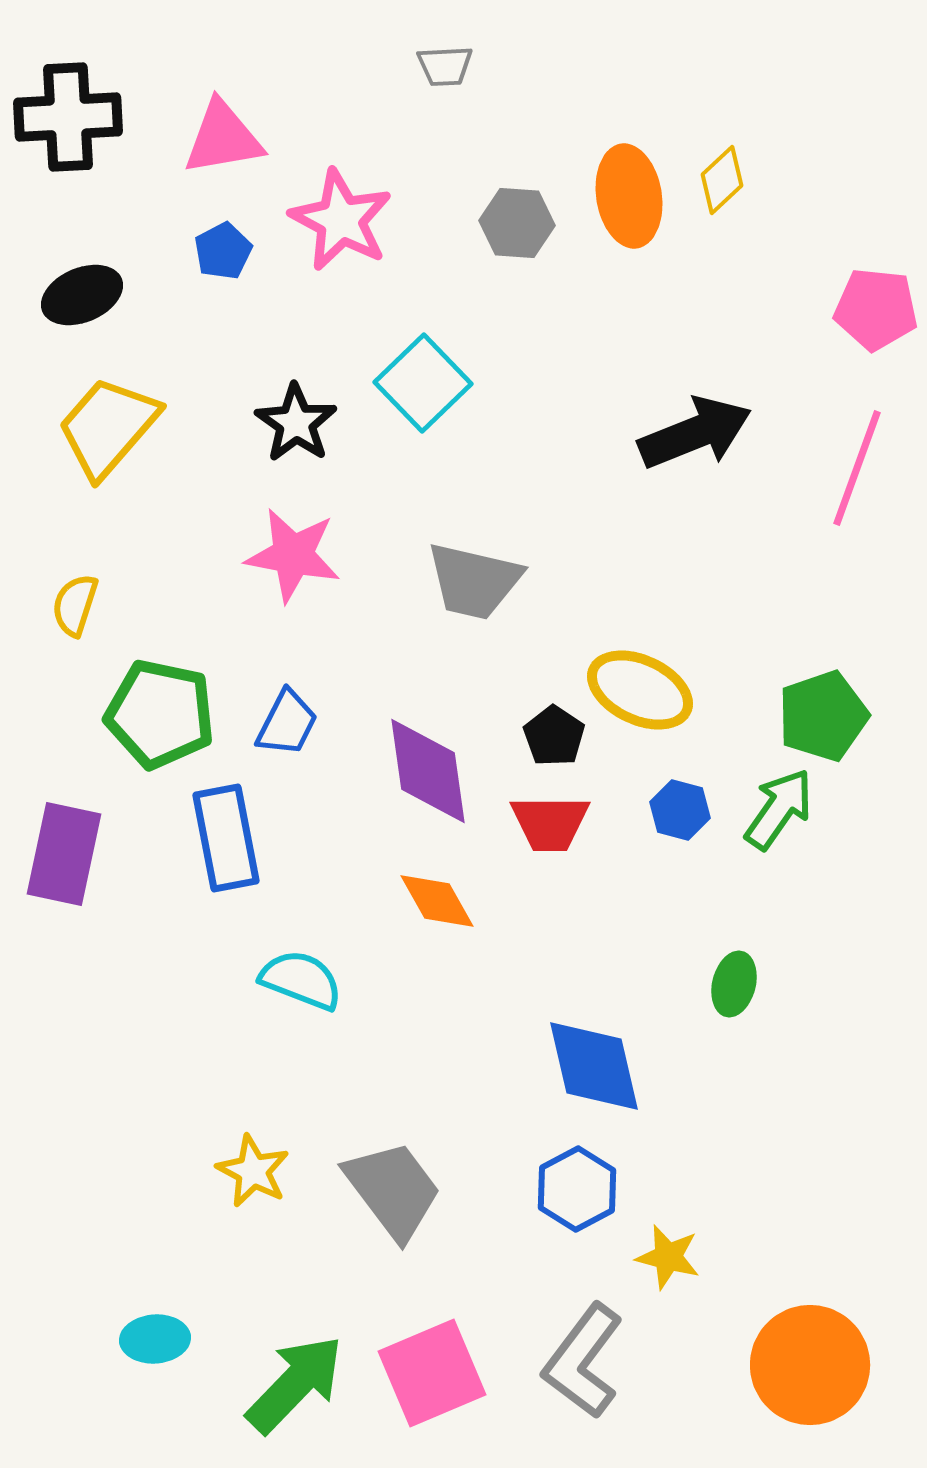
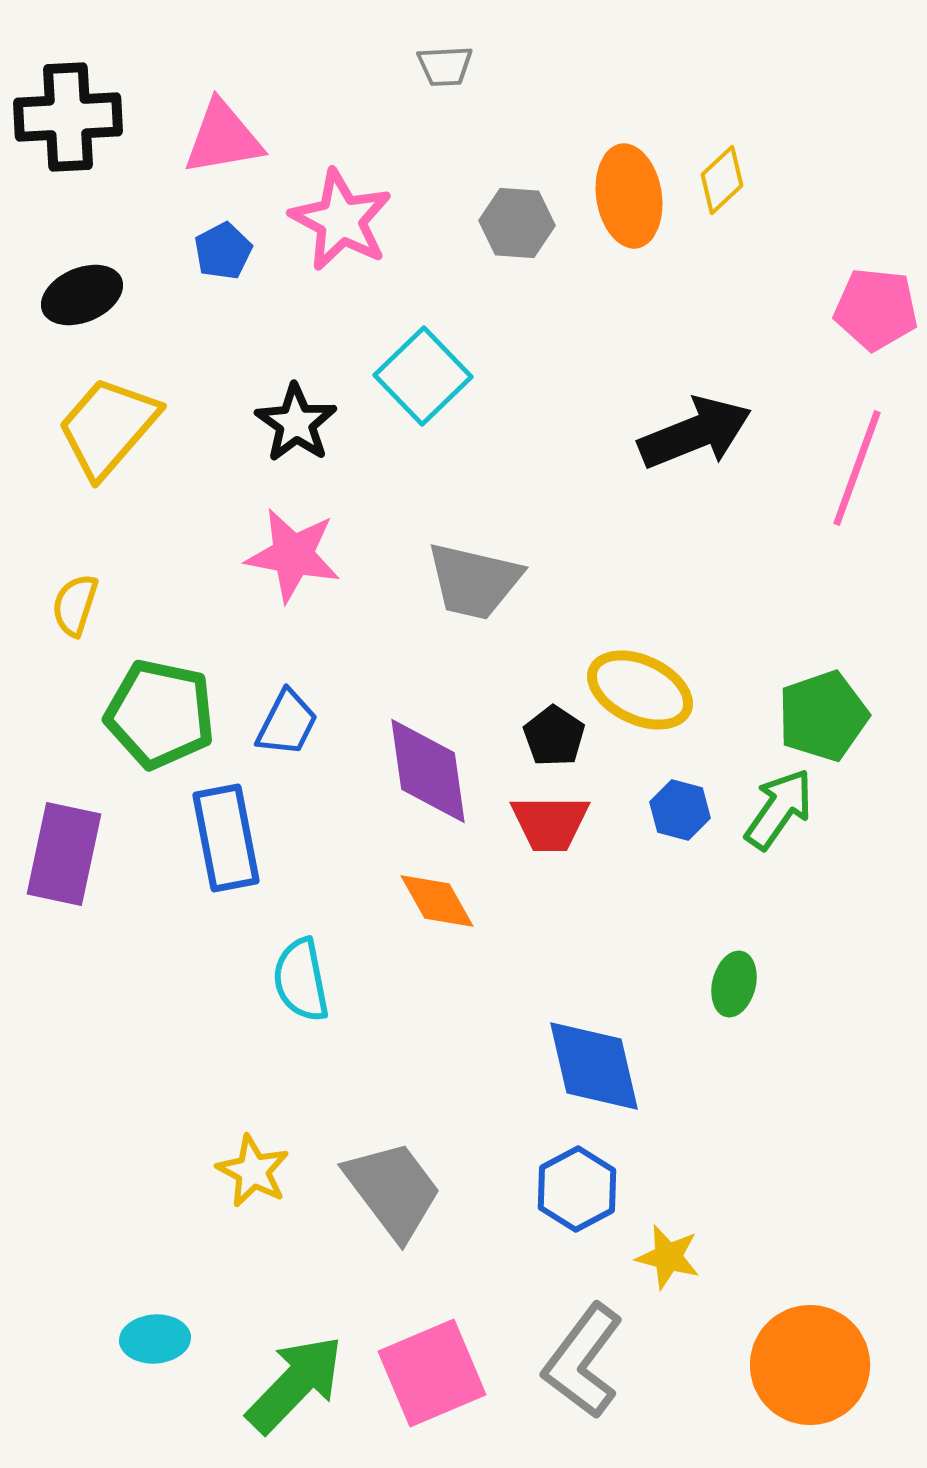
cyan square at (423, 383): moved 7 px up
cyan semicircle at (301, 980): rotated 122 degrees counterclockwise
